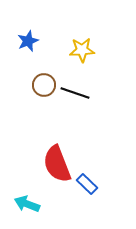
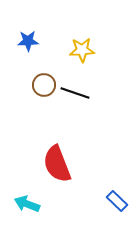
blue star: rotated 20 degrees clockwise
blue rectangle: moved 30 px right, 17 px down
